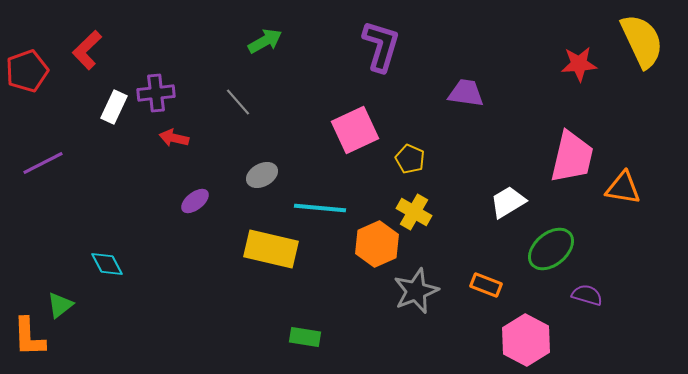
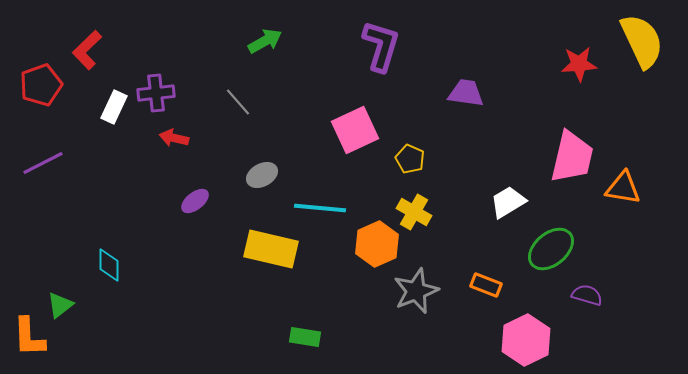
red pentagon: moved 14 px right, 14 px down
cyan diamond: moved 2 px right, 1 px down; rotated 28 degrees clockwise
pink hexagon: rotated 6 degrees clockwise
